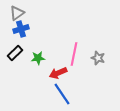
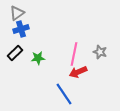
gray star: moved 2 px right, 6 px up
red arrow: moved 20 px right, 1 px up
blue line: moved 2 px right
